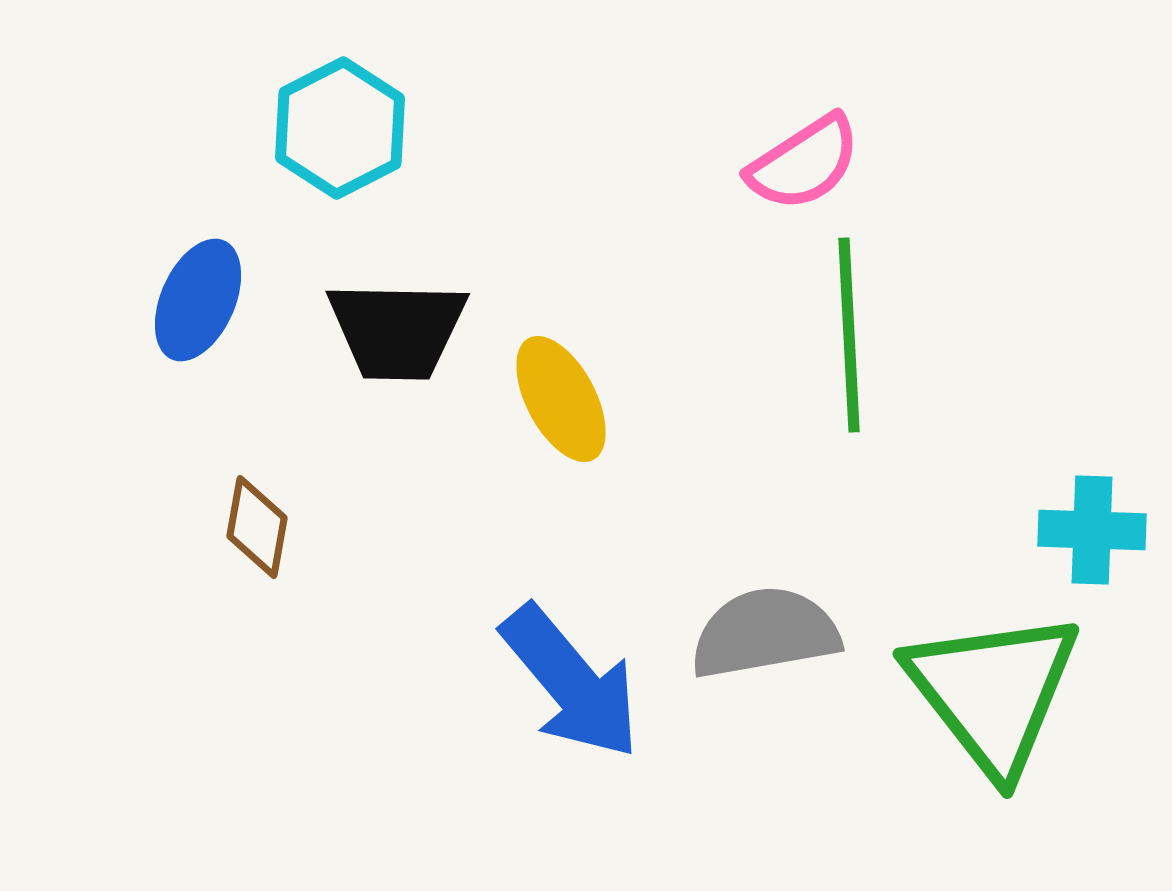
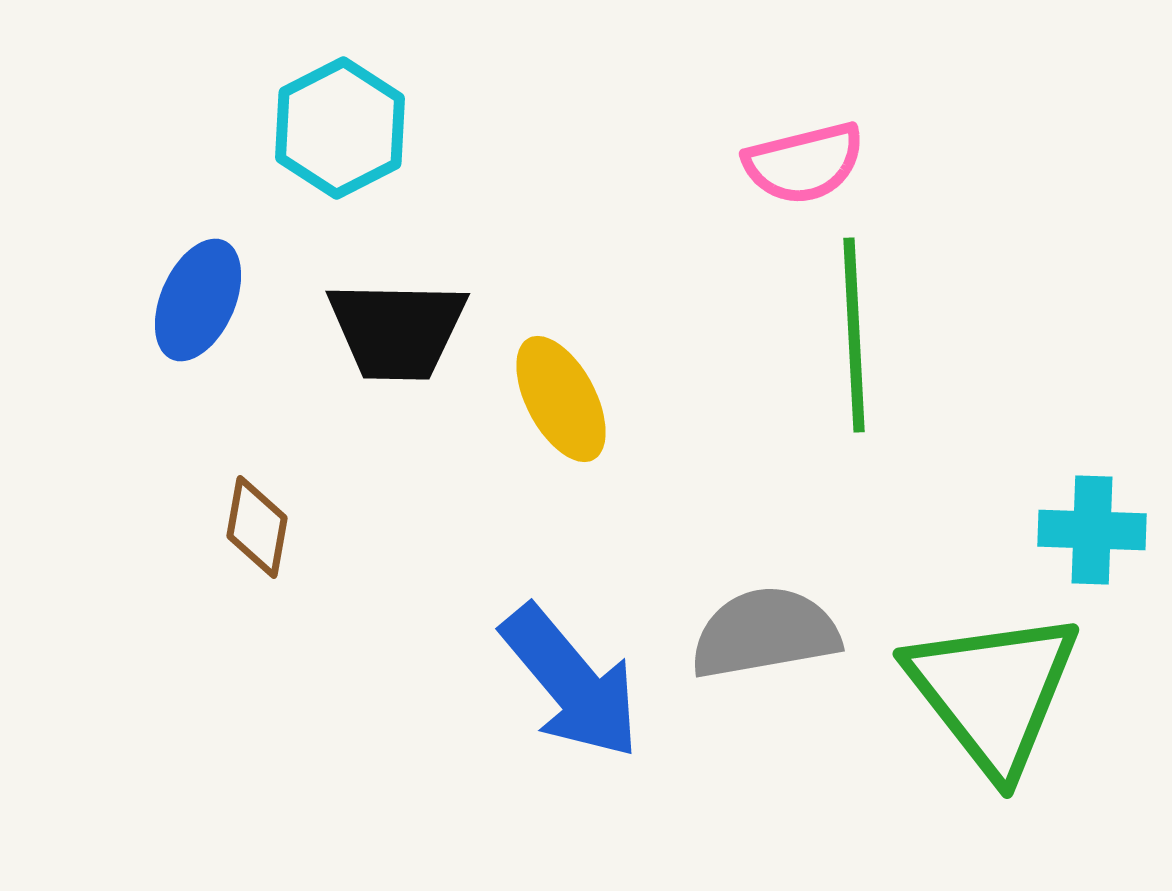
pink semicircle: rotated 19 degrees clockwise
green line: moved 5 px right
